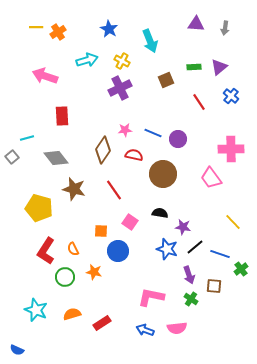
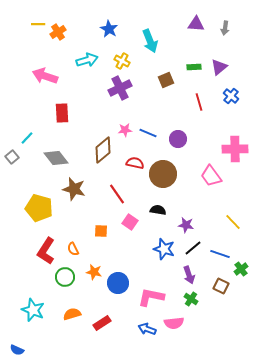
yellow line at (36, 27): moved 2 px right, 3 px up
red line at (199, 102): rotated 18 degrees clockwise
red rectangle at (62, 116): moved 3 px up
blue line at (153, 133): moved 5 px left
cyan line at (27, 138): rotated 32 degrees counterclockwise
pink cross at (231, 149): moved 4 px right
brown diamond at (103, 150): rotated 16 degrees clockwise
red semicircle at (134, 155): moved 1 px right, 8 px down
pink trapezoid at (211, 178): moved 2 px up
red line at (114, 190): moved 3 px right, 4 px down
black semicircle at (160, 213): moved 2 px left, 3 px up
purple star at (183, 227): moved 3 px right, 2 px up
black line at (195, 247): moved 2 px left, 1 px down
blue star at (167, 249): moved 3 px left
blue circle at (118, 251): moved 32 px down
brown square at (214, 286): moved 7 px right; rotated 21 degrees clockwise
cyan star at (36, 310): moved 3 px left
pink semicircle at (177, 328): moved 3 px left, 5 px up
blue arrow at (145, 330): moved 2 px right, 1 px up
